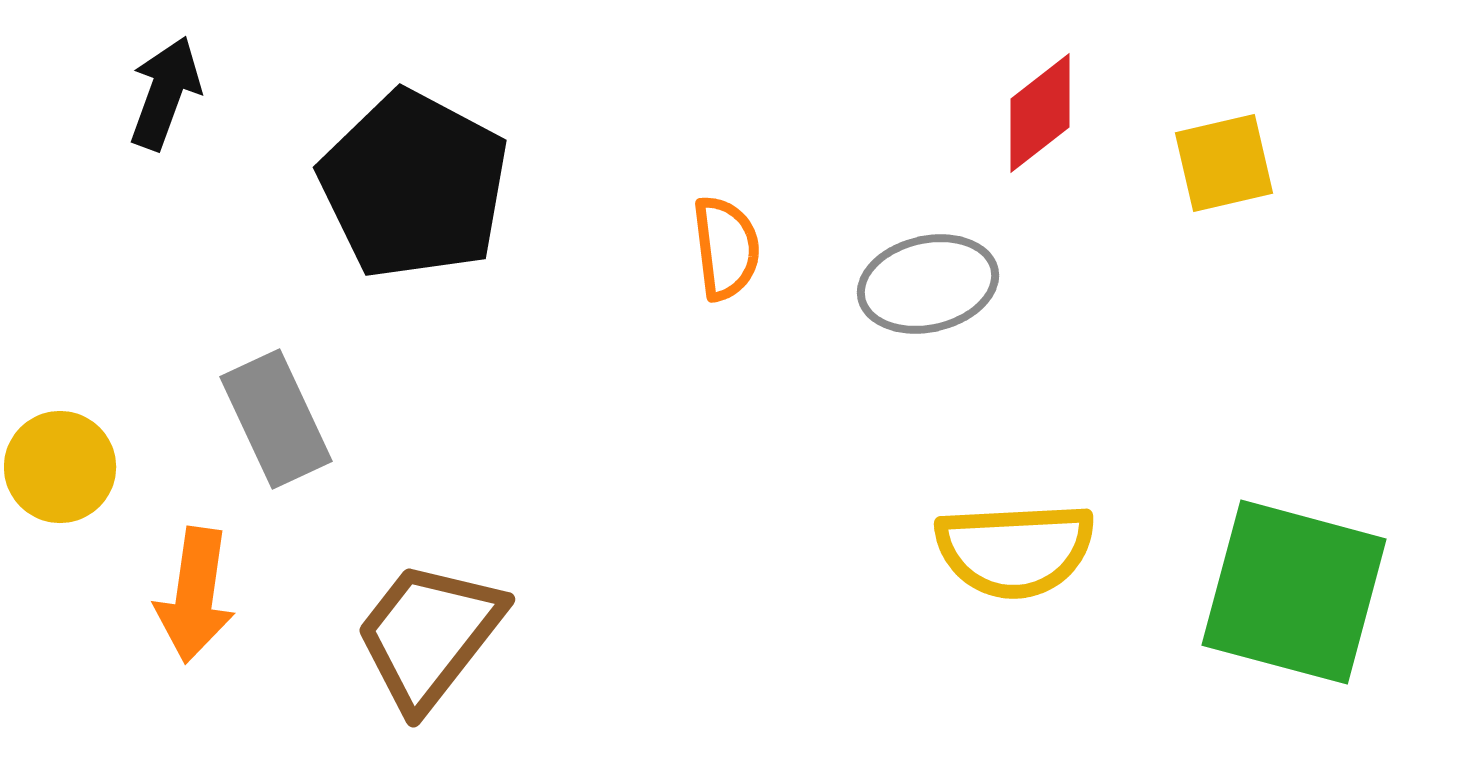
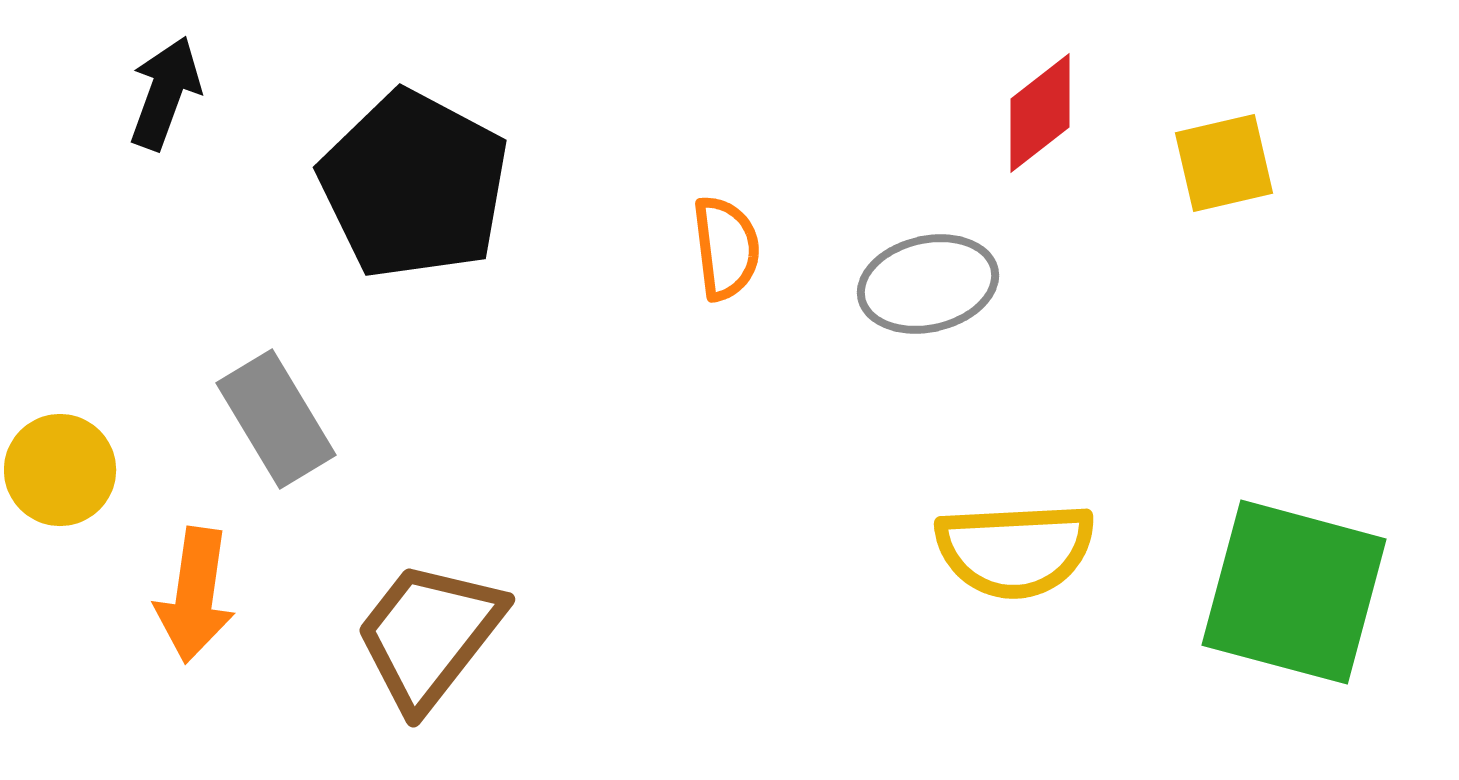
gray rectangle: rotated 6 degrees counterclockwise
yellow circle: moved 3 px down
